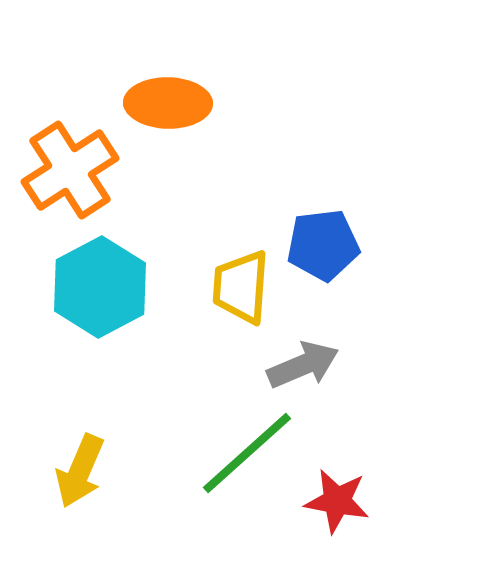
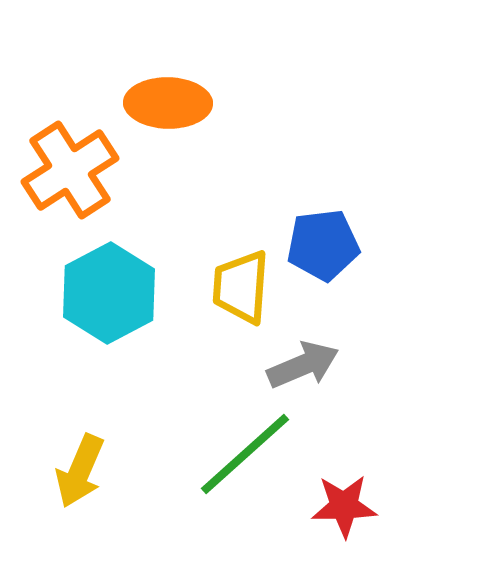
cyan hexagon: moved 9 px right, 6 px down
green line: moved 2 px left, 1 px down
red star: moved 7 px right, 5 px down; rotated 12 degrees counterclockwise
